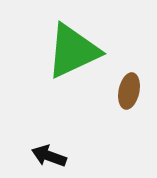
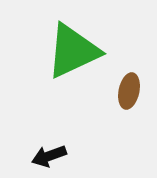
black arrow: rotated 40 degrees counterclockwise
